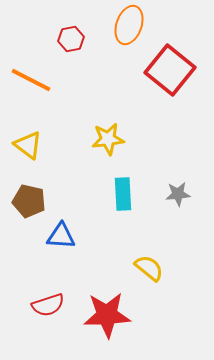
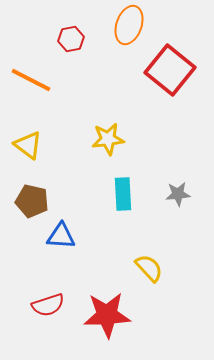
brown pentagon: moved 3 px right
yellow semicircle: rotated 8 degrees clockwise
